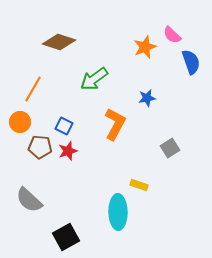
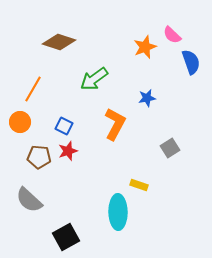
brown pentagon: moved 1 px left, 10 px down
